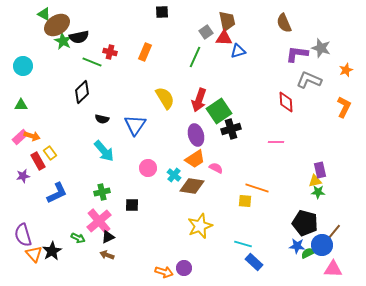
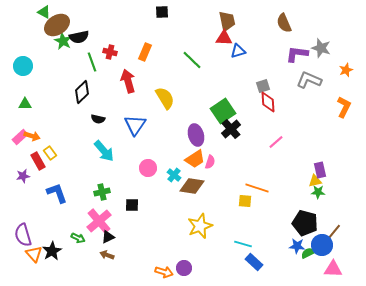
green triangle at (44, 14): moved 2 px up
gray square at (206, 32): moved 57 px right, 54 px down; rotated 16 degrees clockwise
green line at (195, 57): moved 3 px left, 3 px down; rotated 70 degrees counterclockwise
green line at (92, 62): rotated 48 degrees clockwise
red arrow at (199, 100): moved 71 px left, 19 px up; rotated 145 degrees clockwise
red diamond at (286, 102): moved 18 px left
green triangle at (21, 105): moved 4 px right, 1 px up
green square at (219, 111): moved 4 px right
black semicircle at (102, 119): moved 4 px left
black cross at (231, 129): rotated 24 degrees counterclockwise
pink line at (276, 142): rotated 42 degrees counterclockwise
pink semicircle at (216, 168): moved 6 px left, 6 px up; rotated 80 degrees clockwise
blue L-shape at (57, 193): rotated 85 degrees counterclockwise
